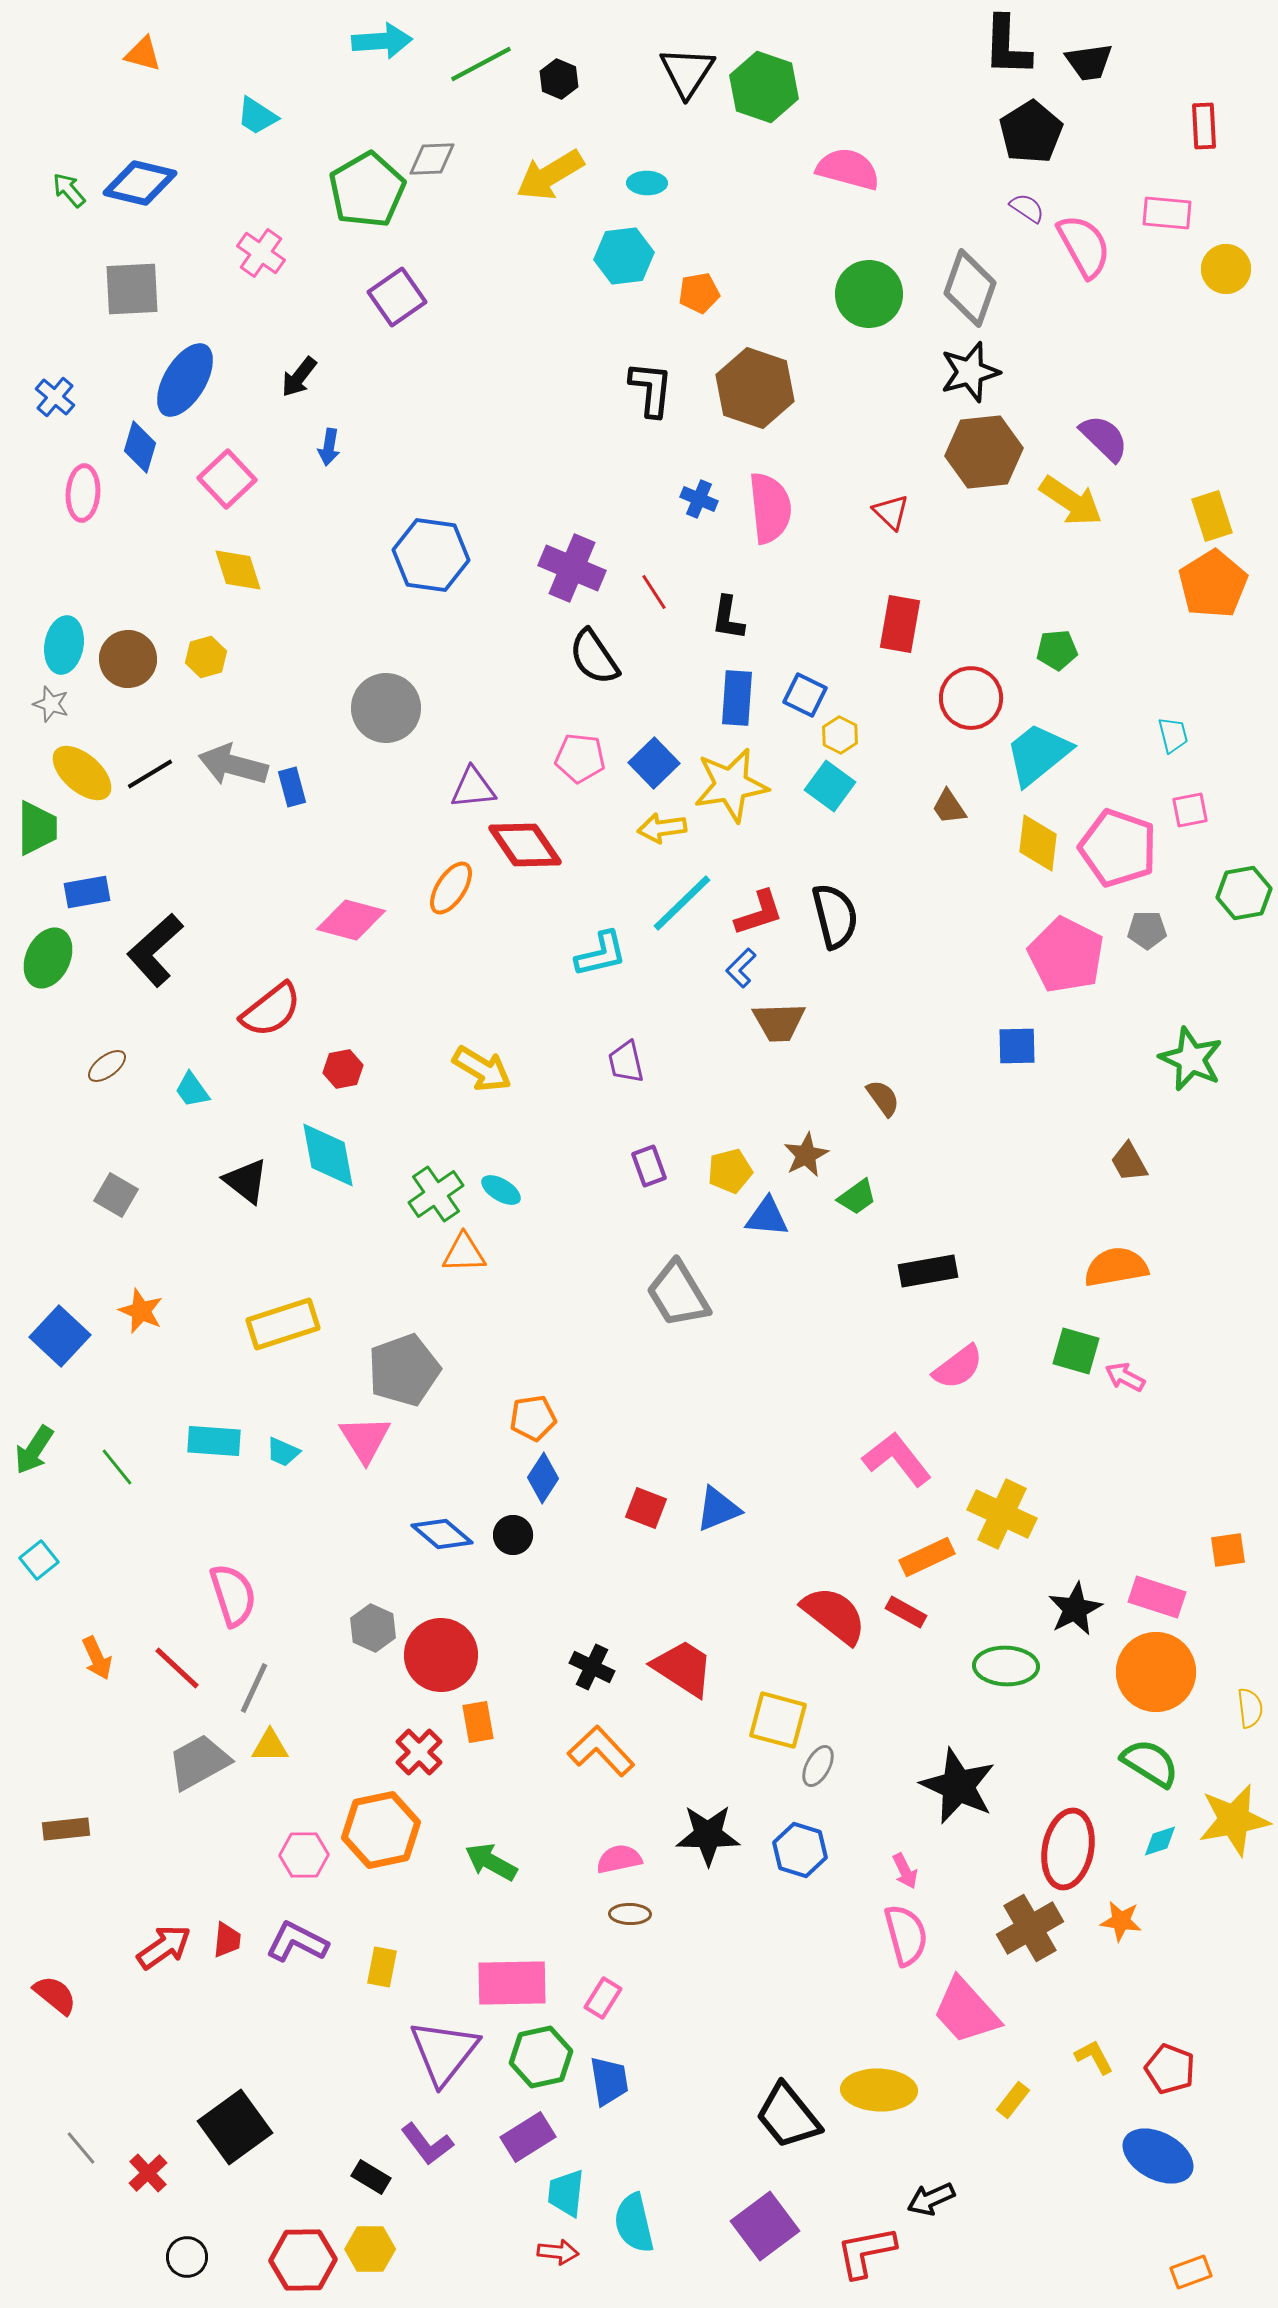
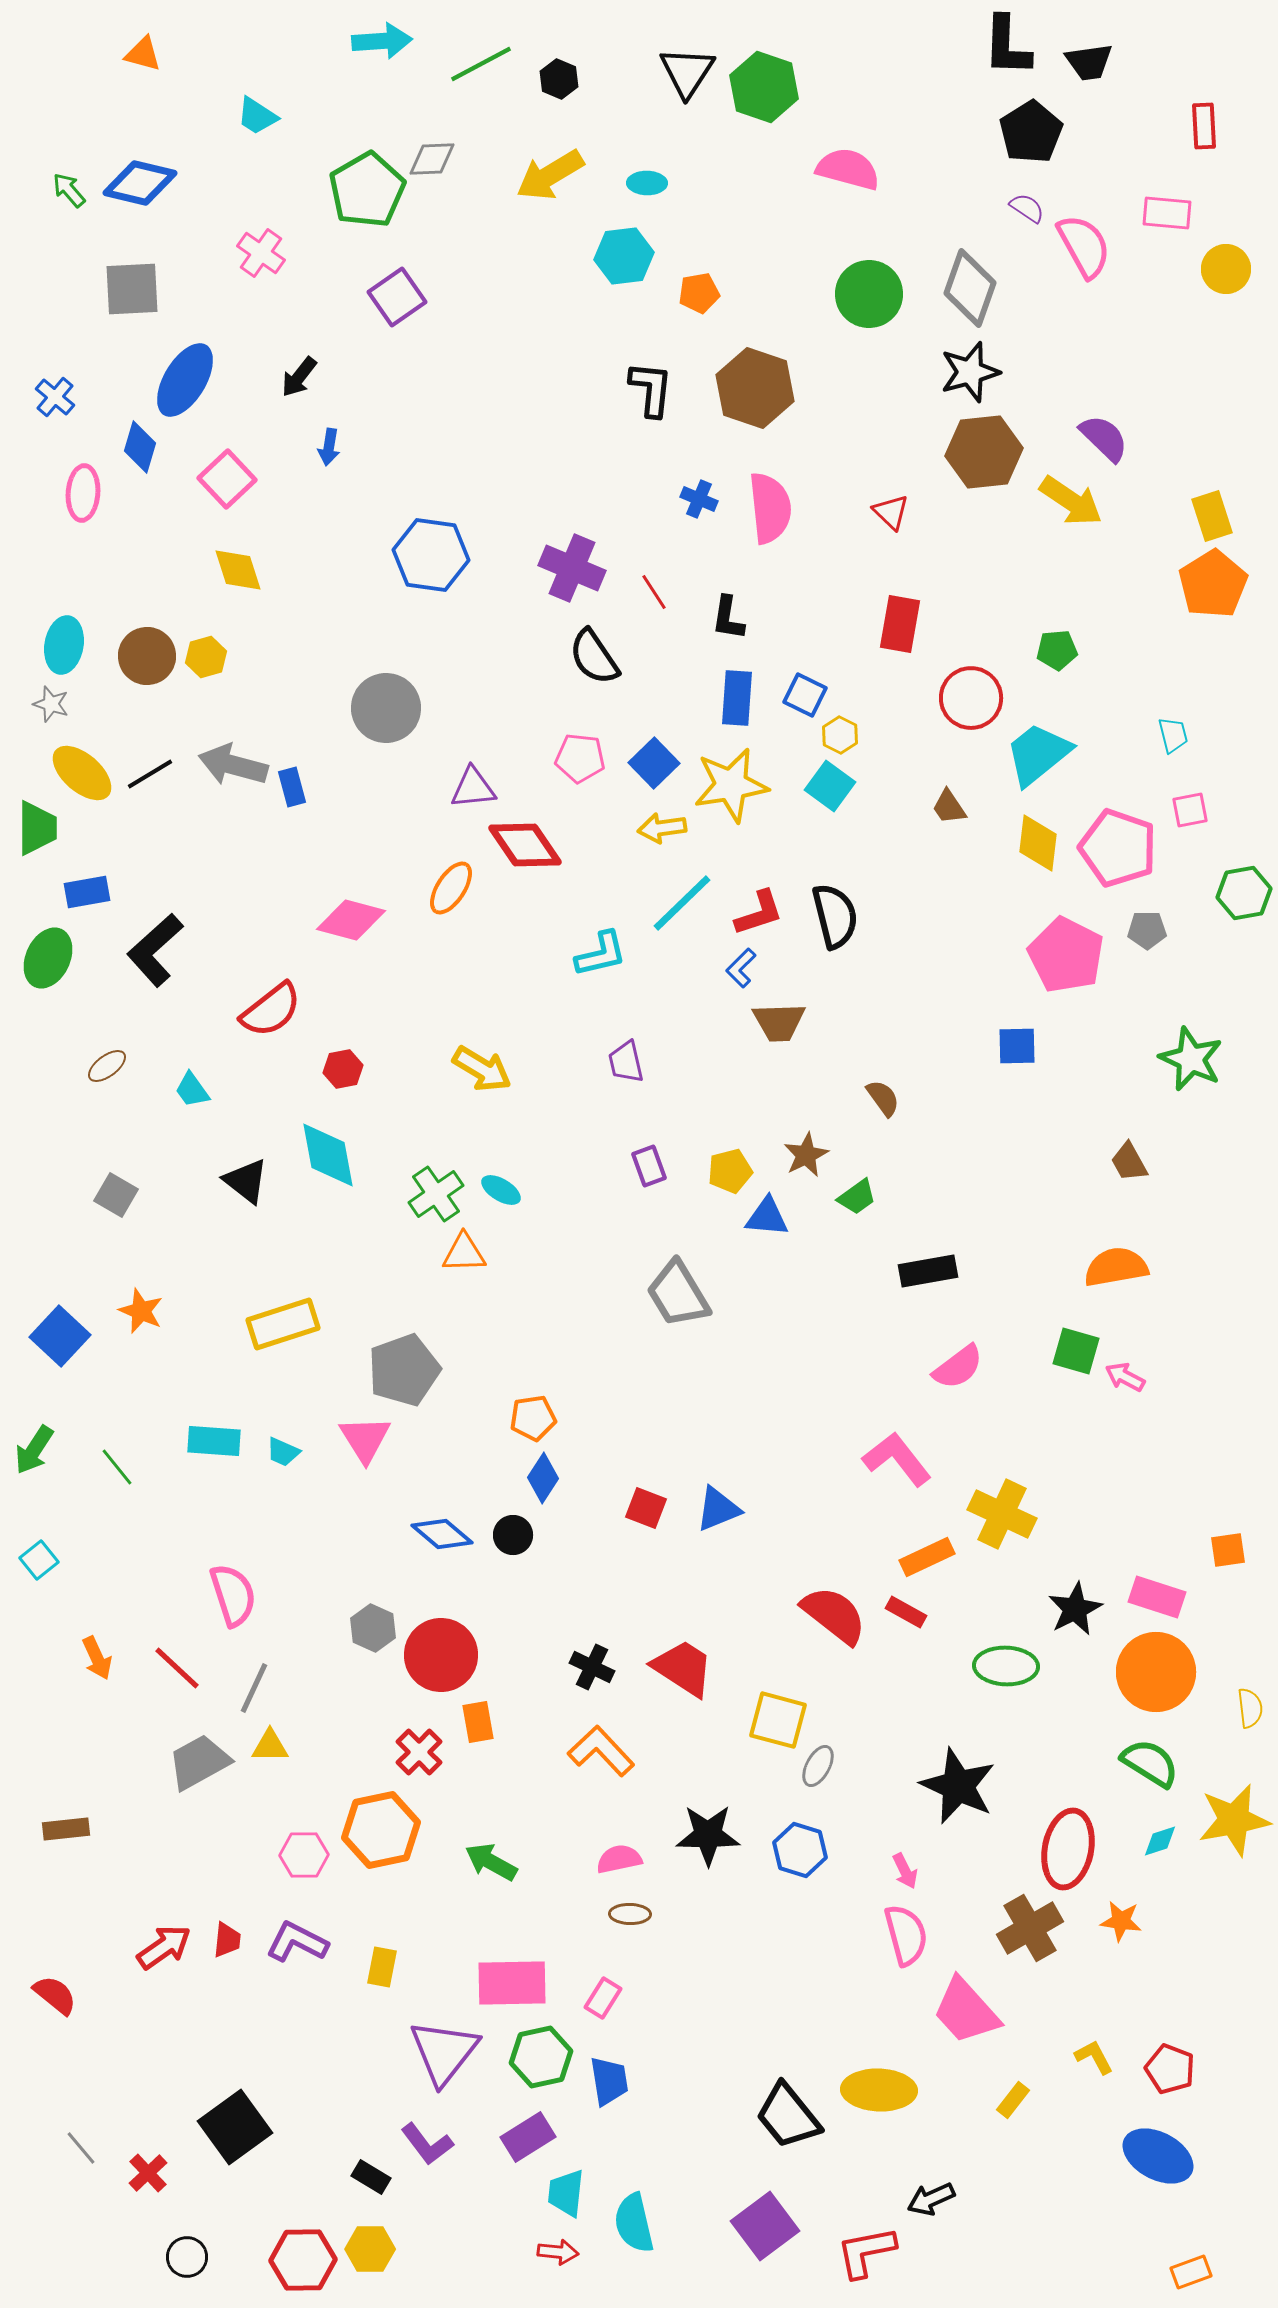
brown circle at (128, 659): moved 19 px right, 3 px up
